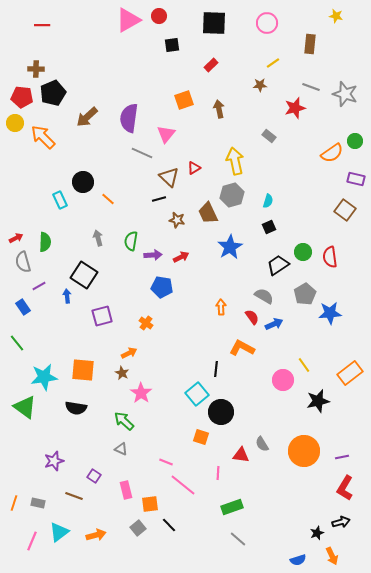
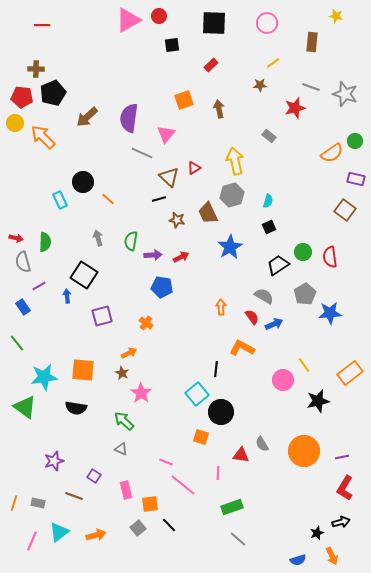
brown rectangle at (310, 44): moved 2 px right, 2 px up
red arrow at (16, 238): rotated 40 degrees clockwise
